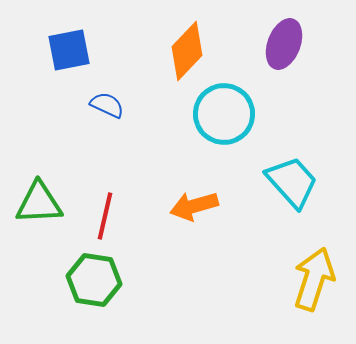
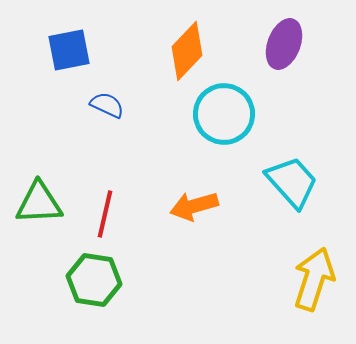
red line: moved 2 px up
